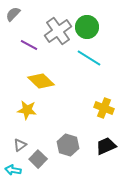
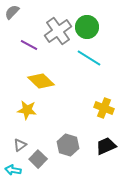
gray semicircle: moved 1 px left, 2 px up
